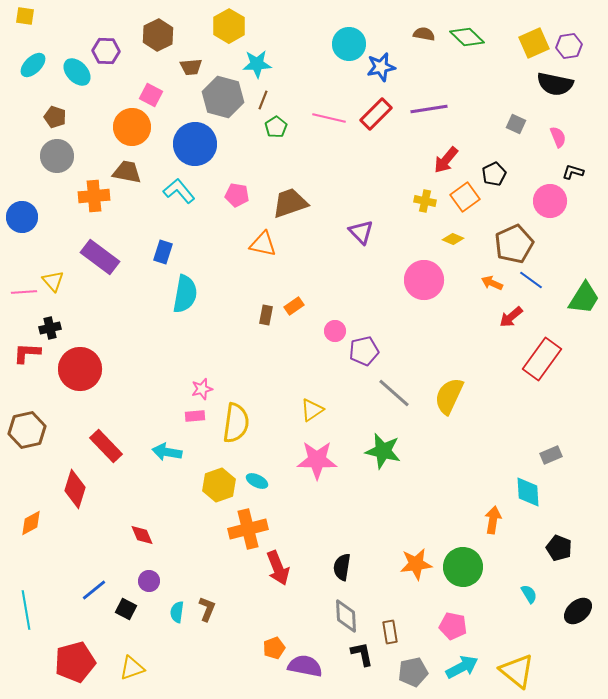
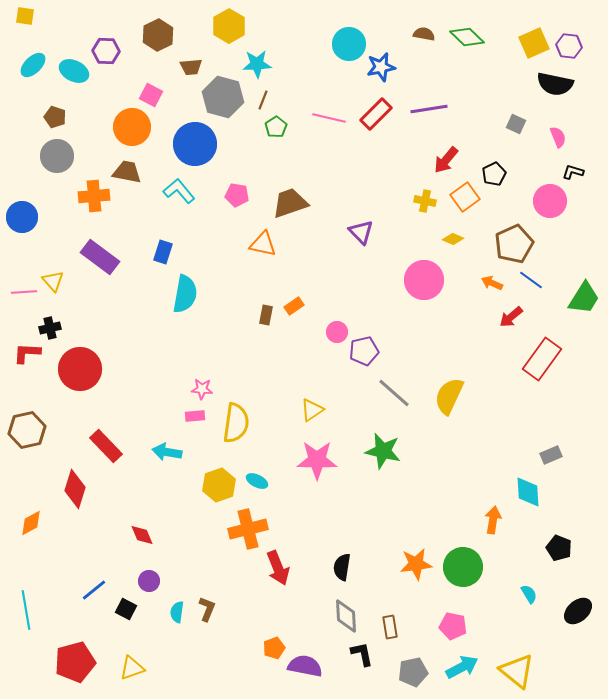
purple hexagon at (569, 46): rotated 15 degrees clockwise
cyan ellipse at (77, 72): moved 3 px left, 1 px up; rotated 20 degrees counterclockwise
pink circle at (335, 331): moved 2 px right, 1 px down
pink star at (202, 389): rotated 20 degrees clockwise
brown rectangle at (390, 632): moved 5 px up
